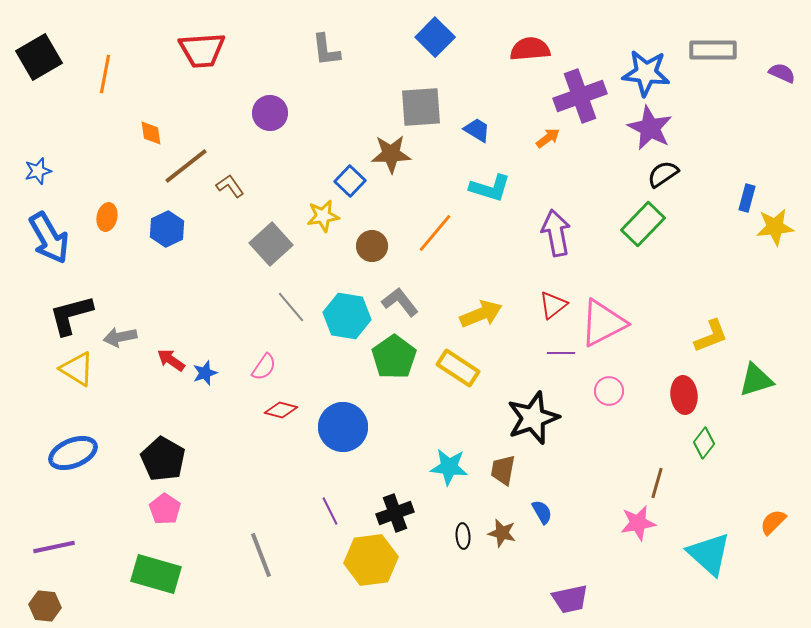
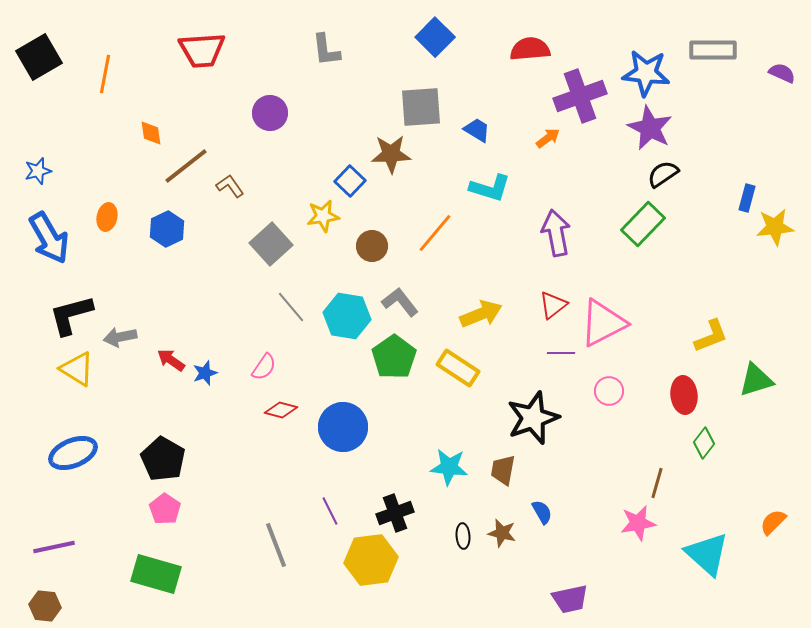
cyan triangle at (709, 554): moved 2 px left
gray line at (261, 555): moved 15 px right, 10 px up
